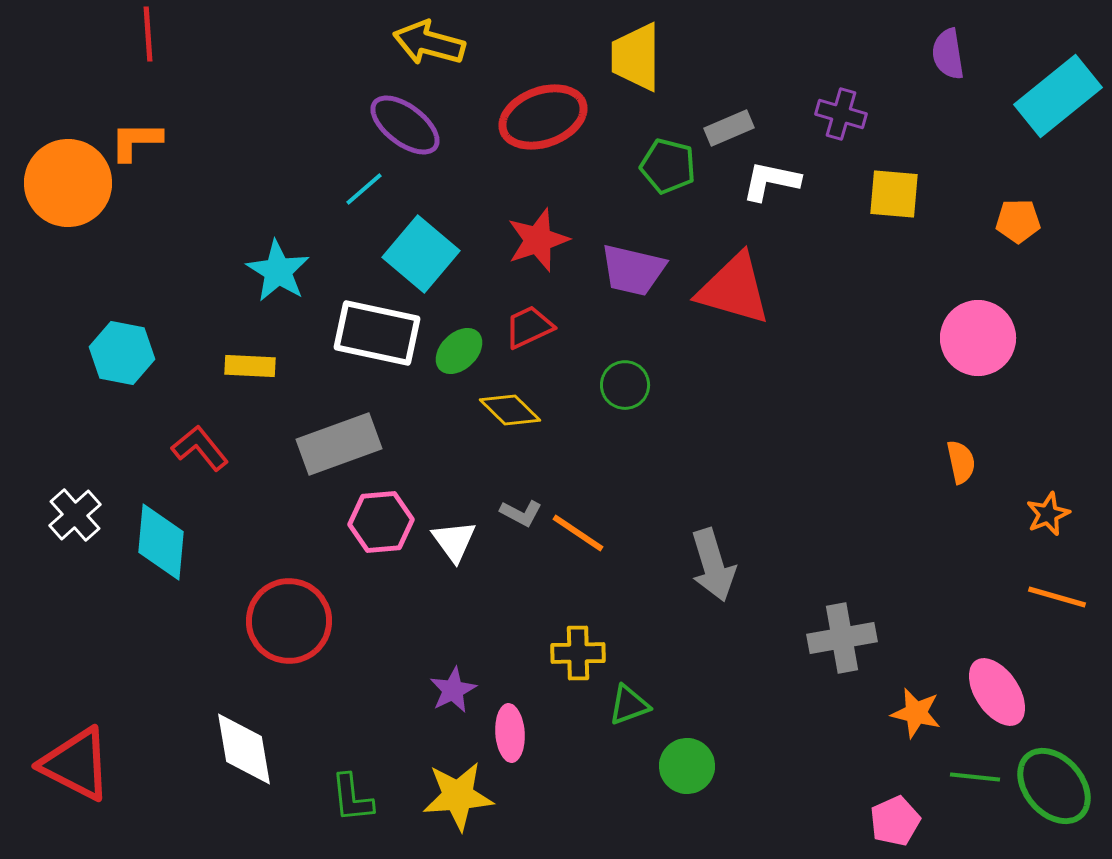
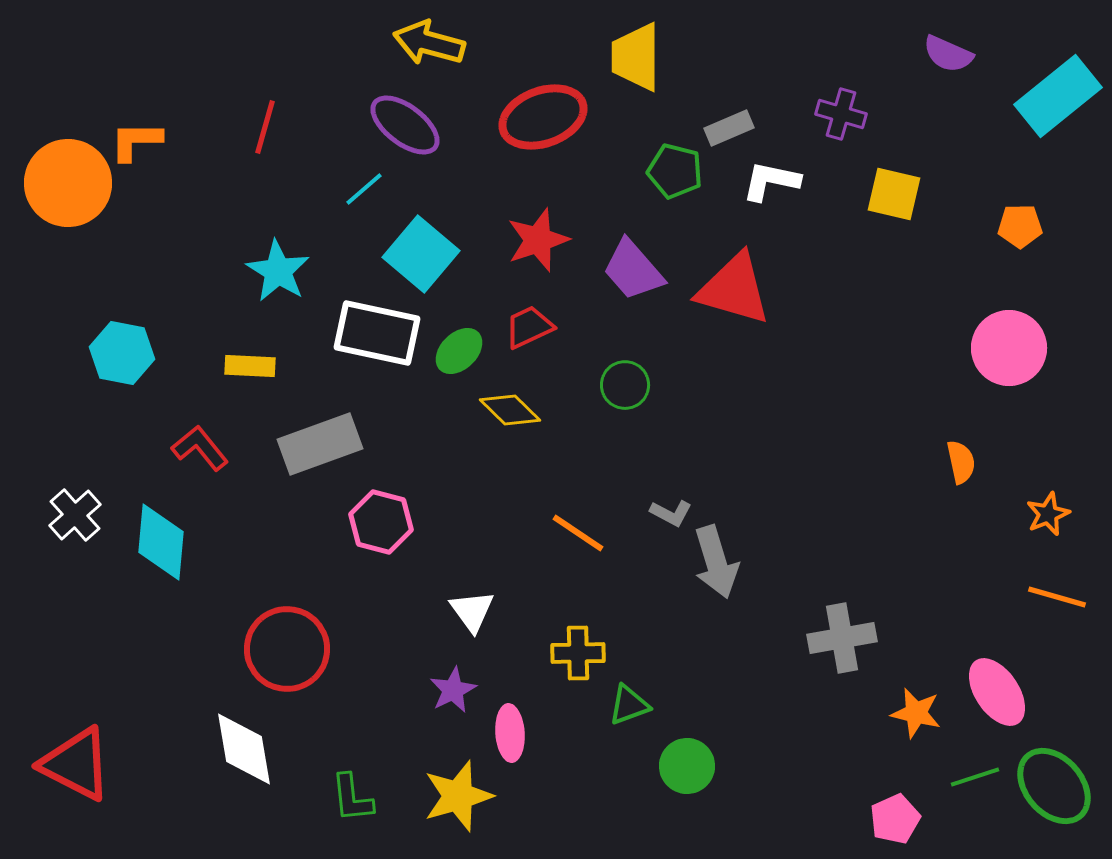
red line at (148, 34): moved 117 px right, 93 px down; rotated 20 degrees clockwise
purple semicircle at (948, 54): rotated 57 degrees counterclockwise
green pentagon at (668, 166): moved 7 px right, 5 px down
yellow square at (894, 194): rotated 8 degrees clockwise
orange pentagon at (1018, 221): moved 2 px right, 5 px down
purple trapezoid at (633, 270): rotated 36 degrees clockwise
pink circle at (978, 338): moved 31 px right, 10 px down
gray rectangle at (339, 444): moved 19 px left
gray L-shape at (521, 513): moved 150 px right
pink hexagon at (381, 522): rotated 20 degrees clockwise
white triangle at (454, 541): moved 18 px right, 70 px down
gray arrow at (713, 565): moved 3 px right, 3 px up
red circle at (289, 621): moved 2 px left, 28 px down
green line at (975, 777): rotated 24 degrees counterclockwise
yellow star at (458, 796): rotated 12 degrees counterclockwise
pink pentagon at (895, 821): moved 2 px up
